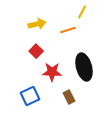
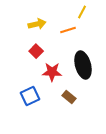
black ellipse: moved 1 px left, 2 px up
brown rectangle: rotated 24 degrees counterclockwise
